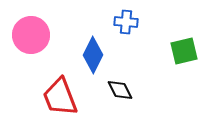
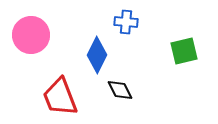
blue diamond: moved 4 px right
